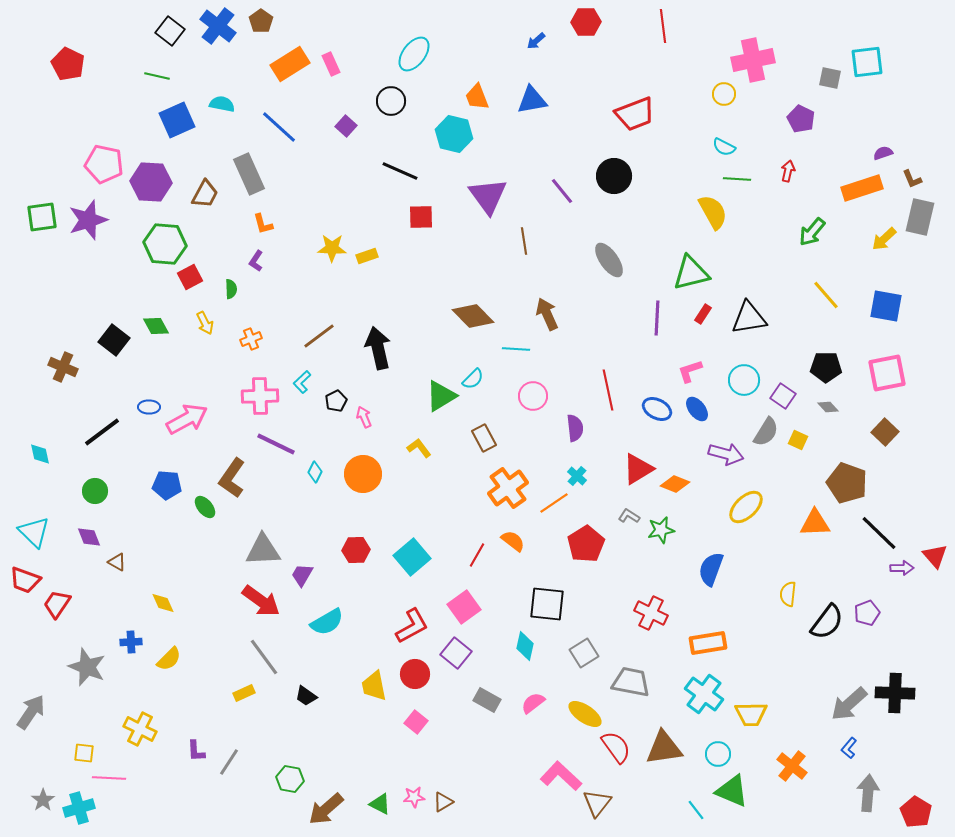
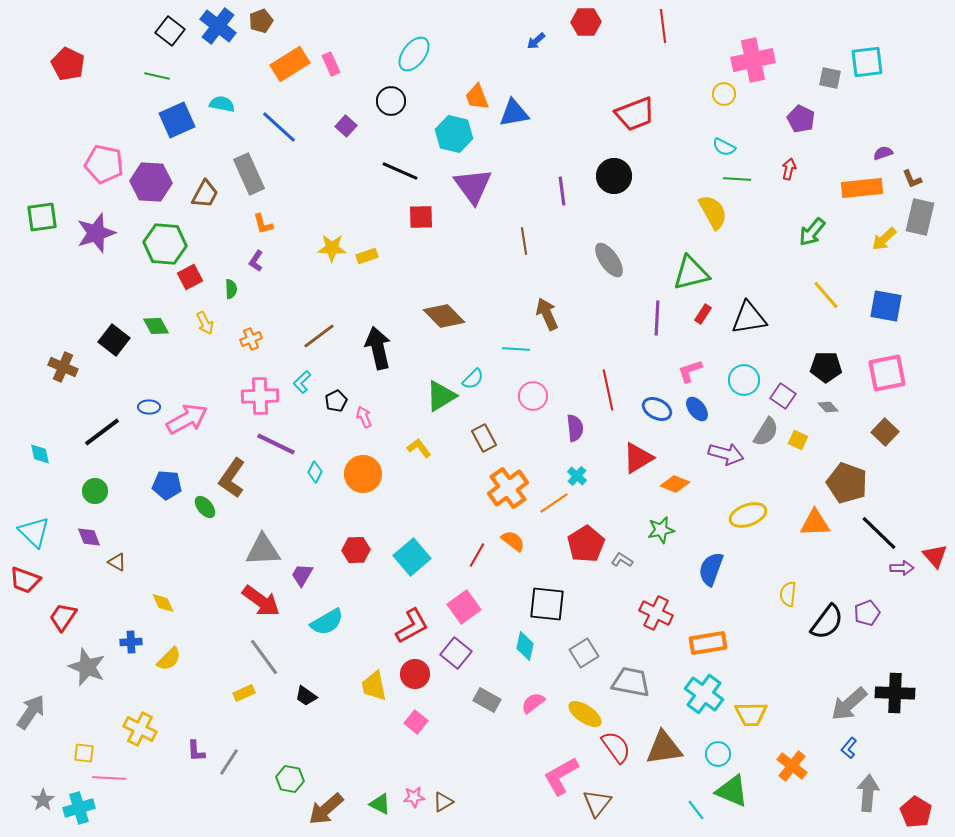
brown pentagon at (261, 21): rotated 15 degrees clockwise
blue triangle at (532, 100): moved 18 px left, 13 px down
red arrow at (788, 171): moved 1 px right, 2 px up
orange rectangle at (862, 188): rotated 12 degrees clockwise
purple line at (562, 191): rotated 32 degrees clockwise
purple triangle at (488, 196): moved 15 px left, 10 px up
purple star at (88, 220): moved 8 px right, 13 px down
brown diamond at (473, 316): moved 29 px left
red triangle at (638, 469): moved 11 px up
yellow ellipse at (746, 507): moved 2 px right, 8 px down; rotated 24 degrees clockwise
gray L-shape at (629, 516): moved 7 px left, 44 px down
red trapezoid at (57, 604): moved 6 px right, 13 px down
red cross at (651, 613): moved 5 px right
pink L-shape at (561, 776): rotated 72 degrees counterclockwise
